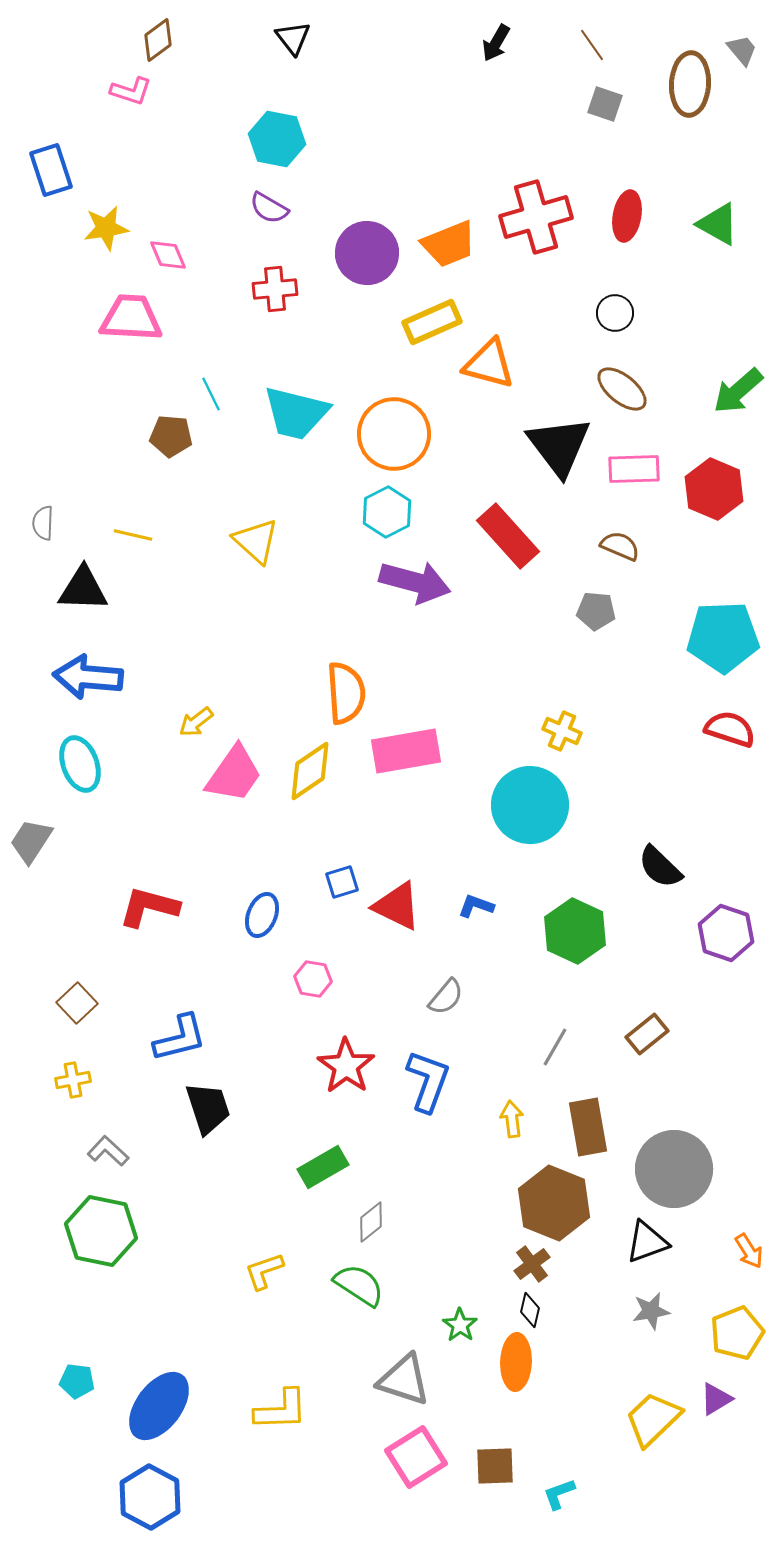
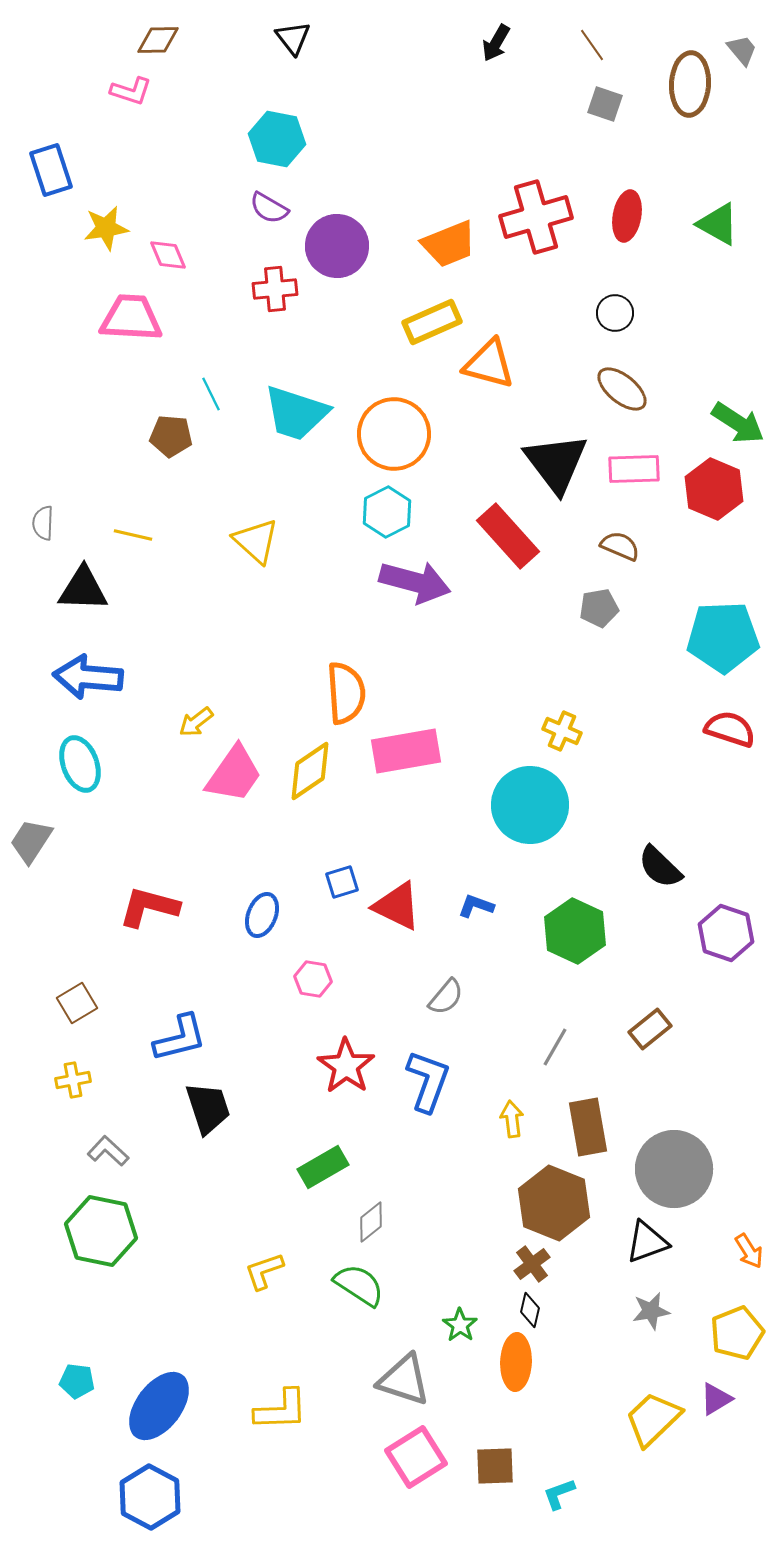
brown diamond at (158, 40): rotated 36 degrees clockwise
purple circle at (367, 253): moved 30 px left, 7 px up
green arrow at (738, 391): moved 32 px down; rotated 106 degrees counterclockwise
cyan trapezoid at (296, 413): rotated 4 degrees clockwise
black triangle at (559, 446): moved 3 px left, 17 px down
gray pentagon at (596, 611): moved 3 px right, 3 px up; rotated 15 degrees counterclockwise
brown square at (77, 1003): rotated 12 degrees clockwise
brown rectangle at (647, 1034): moved 3 px right, 5 px up
